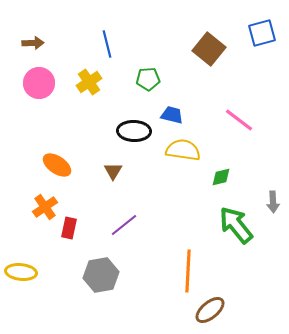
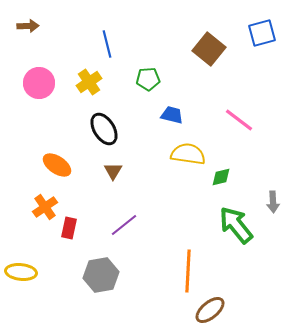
brown arrow: moved 5 px left, 17 px up
black ellipse: moved 30 px left, 2 px up; rotated 56 degrees clockwise
yellow semicircle: moved 5 px right, 4 px down
